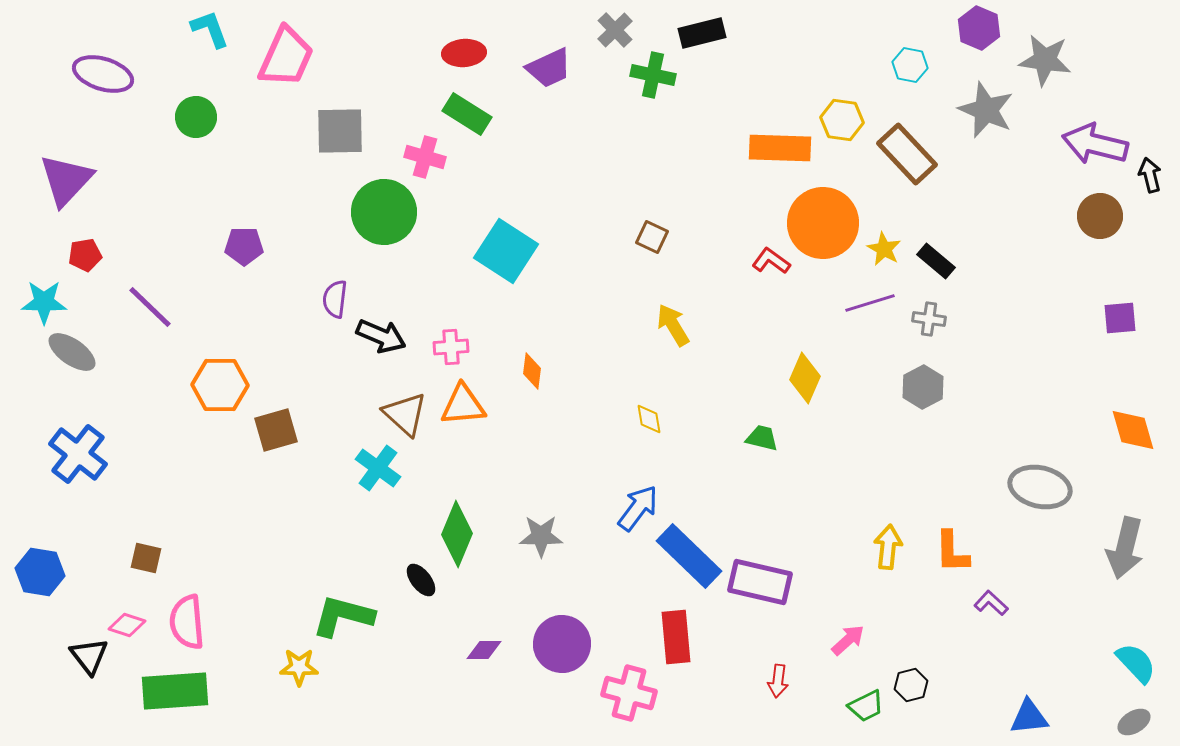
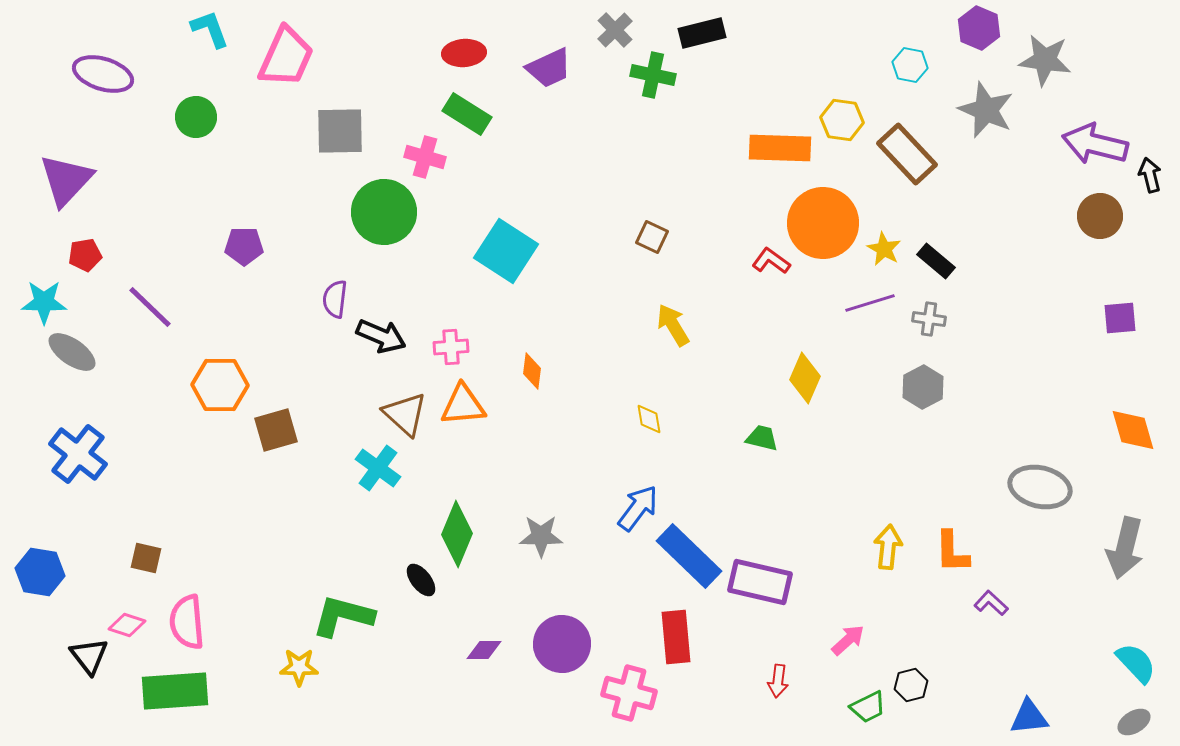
green trapezoid at (866, 706): moved 2 px right, 1 px down
